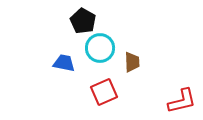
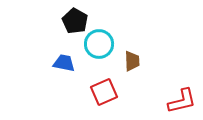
black pentagon: moved 8 px left
cyan circle: moved 1 px left, 4 px up
brown trapezoid: moved 1 px up
